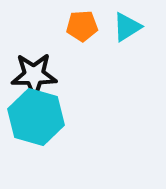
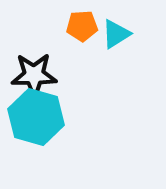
cyan triangle: moved 11 px left, 7 px down
